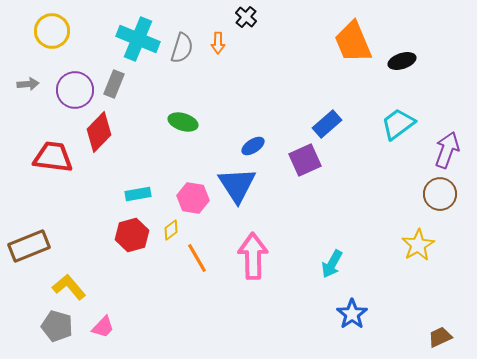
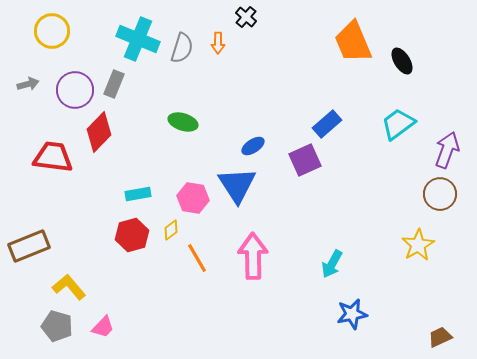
black ellipse: rotated 76 degrees clockwise
gray arrow: rotated 10 degrees counterclockwise
blue star: rotated 24 degrees clockwise
